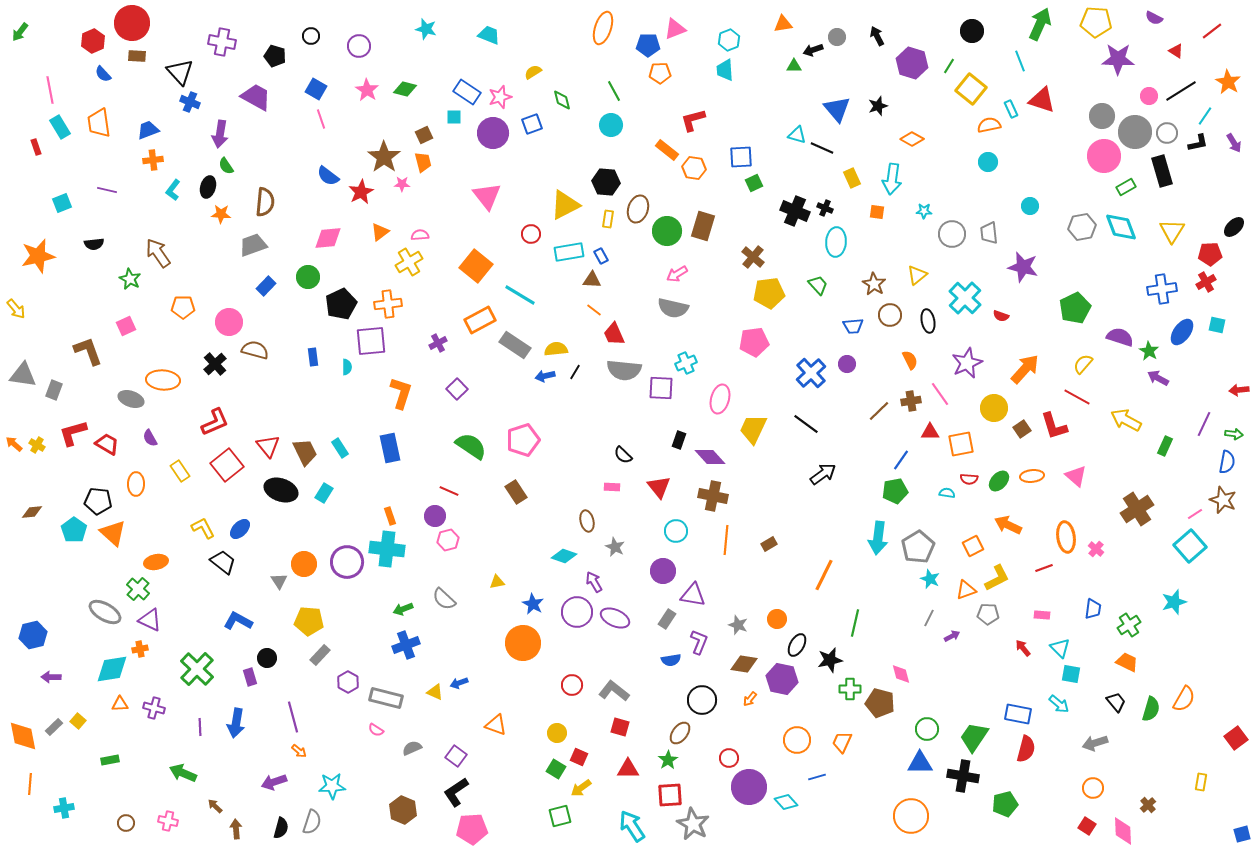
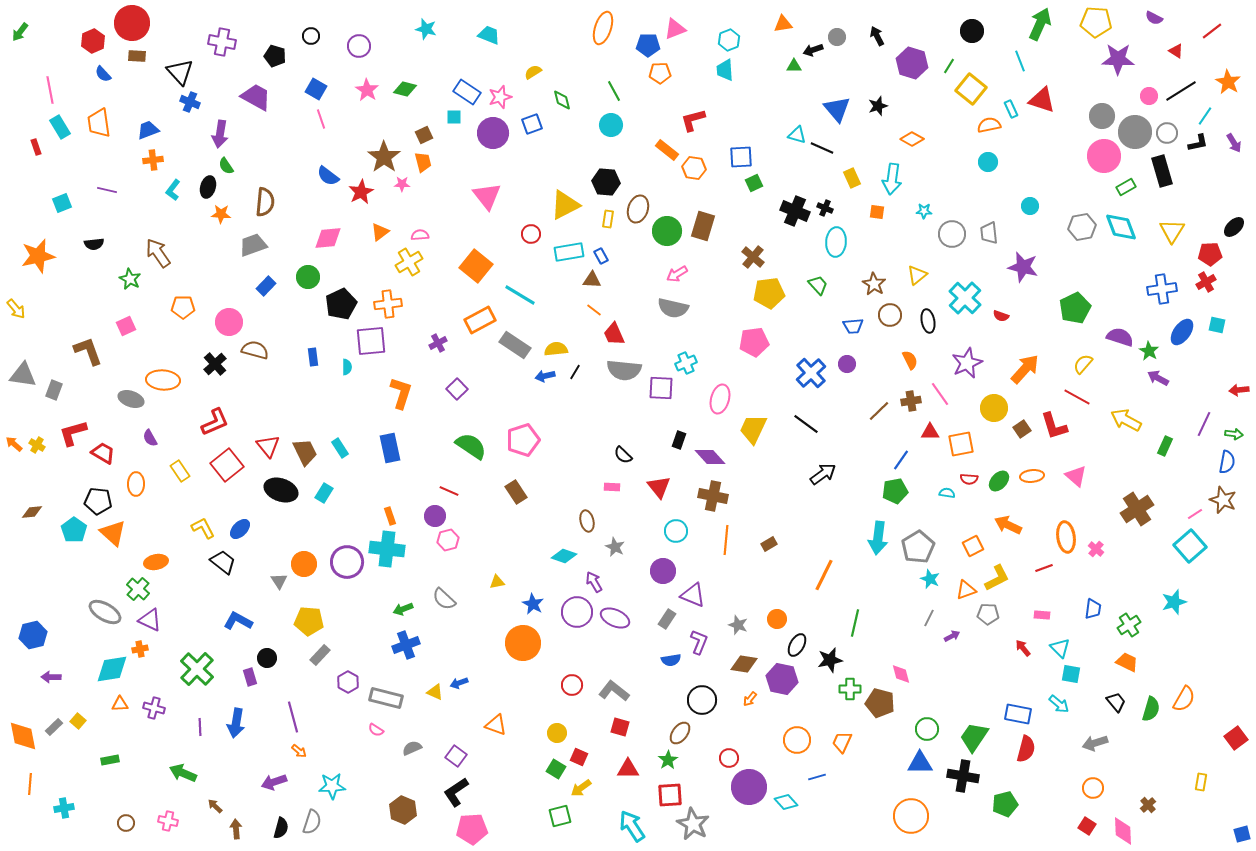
red trapezoid at (107, 444): moved 4 px left, 9 px down
purple triangle at (693, 595): rotated 12 degrees clockwise
